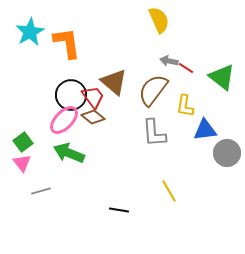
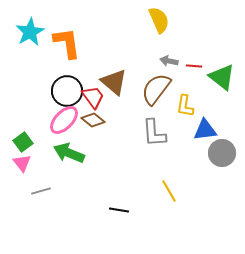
red line: moved 8 px right, 2 px up; rotated 28 degrees counterclockwise
brown semicircle: moved 3 px right, 1 px up
black circle: moved 4 px left, 4 px up
brown diamond: moved 3 px down
gray circle: moved 5 px left
